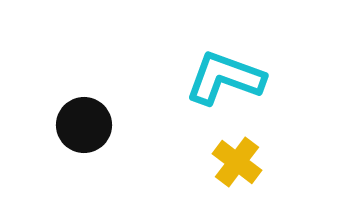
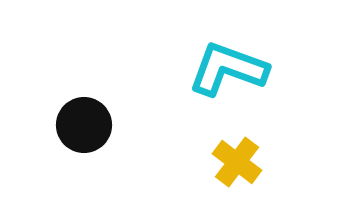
cyan L-shape: moved 3 px right, 9 px up
